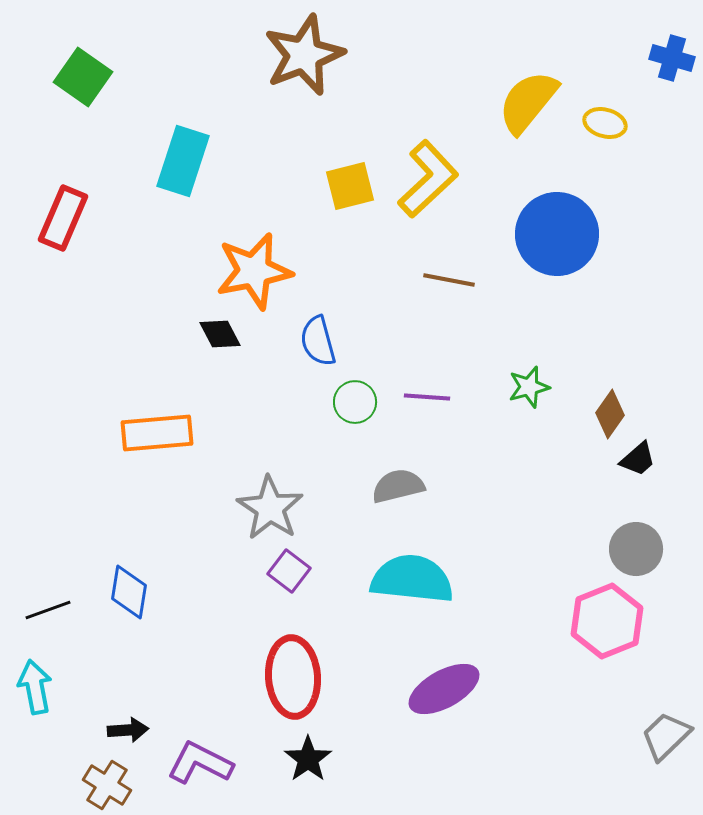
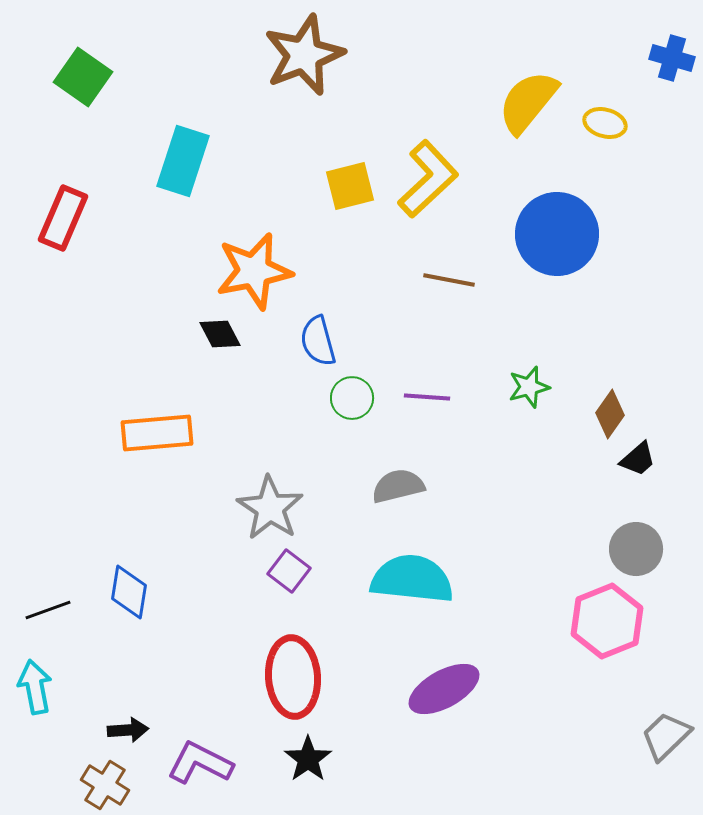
green circle: moved 3 px left, 4 px up
brown cross: moved 2 px left
